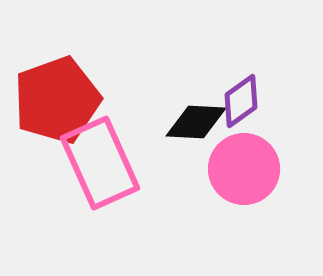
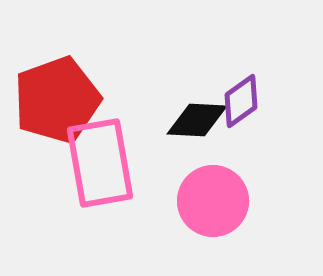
black diamond: moved 1 px right, 2 px up
pink rectangle: rotated 14 degrees clockwise
pink circle: moved 31 px left, 32 px down
